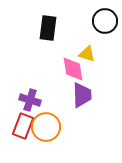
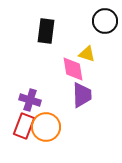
black rectangle: moved 2 px left, 3 px down
red rectangle: moved 1 px right
